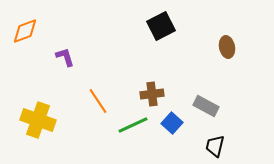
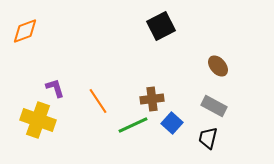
brown ellipse: moved 9 px left, 19 px down; rotated 30 degrees counterclockwise
purple L-shape: moved 10 px left, 31 px down
brown cross: moved 5 px down
gray rectangle: moved 8 px right
black trapezoid: moved 7 px left, 8 px up
